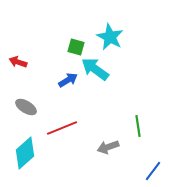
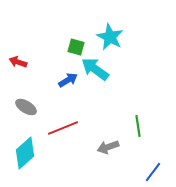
red line: moved 1 px right
blue line: moved 1 px down
